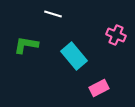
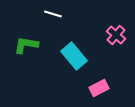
pink cross: rotated 18 degrees clockwise
